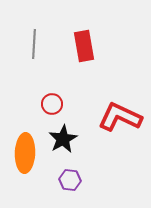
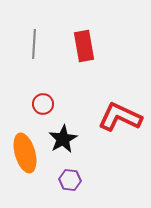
red circle: moved 9 px left
orange ellipse: rotated 18 degrees counterclockwise
